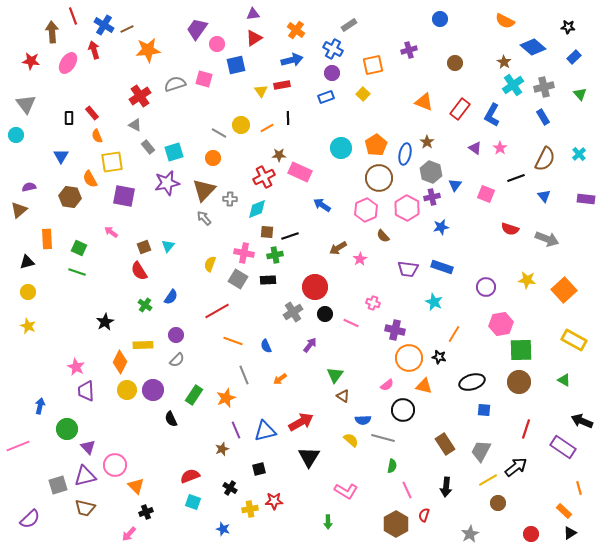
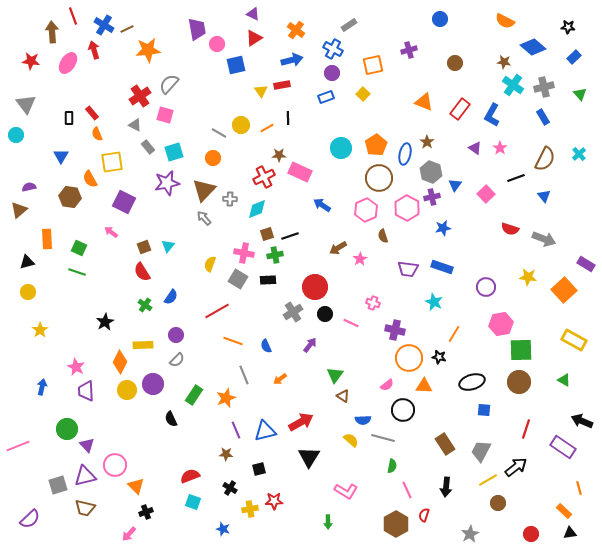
purple triangle at (253, 14): rotated 32 degrees clockwise
purple trapezoid at (197, 29): rotated 135 degrees clockwise
brown star at (504, 62): rotated 24 degrees counterclockwise
pink square at (204, 79): moved 39 px left, 36 px down
gray semicircle at (175, 84): moved 6 px left; rotated 30 degrees counterclockwise
cyan cross at (513, 85): rotated 20 degrees counterclockwise
orange semicircle at (97, 136): moved 2 px up
pink square at (486, 194): rotated 24 degrees clockwise
purple square at (124, 196): moved 6 px down; rotated 15 degrees clockwise
purple rectangle at (586, 199): moved 65 px down; rotated 24 degrees clockwise
blue star at (441, 227): moved 2 px right, 1 px down
brown square at (267, 232): moved 2 px down; rotated 24 degrees counterclockwise
brown semicircle at (383, 236): rotated 24 degrees clockwise
gray arrow at (547, 239): moved 3 px left
red semicircle at (139, 271): moved 3 px right, 1 px down
yellow star at (527, 280): moved 1 px right, 3 px up
yellow star at (28, 326): moved 12 px right, 4 px down; rotated 14 degrees clockwise
orange triangle at (424, 386): rotated 12 degrees counterclockwise
purple circle at (153, 390): moved 6 px up
blue arrow at (40, 406): moved 2 px right, 19 px up
purple triangle at (88, 447): moved 1 px left, 2 px up
brown star at (222, 449): moved 4 px right, 5 px down; rotated 24 degrees clockwise
black triangle at (570, 533): rotated 24 degrees clockwise
